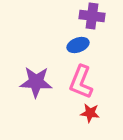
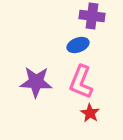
red star: rotated 24 degrees clockwise
